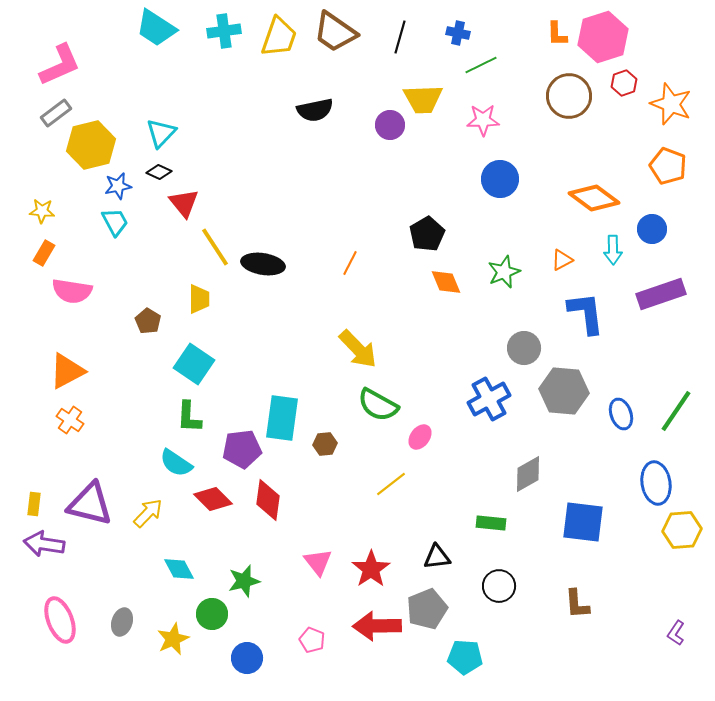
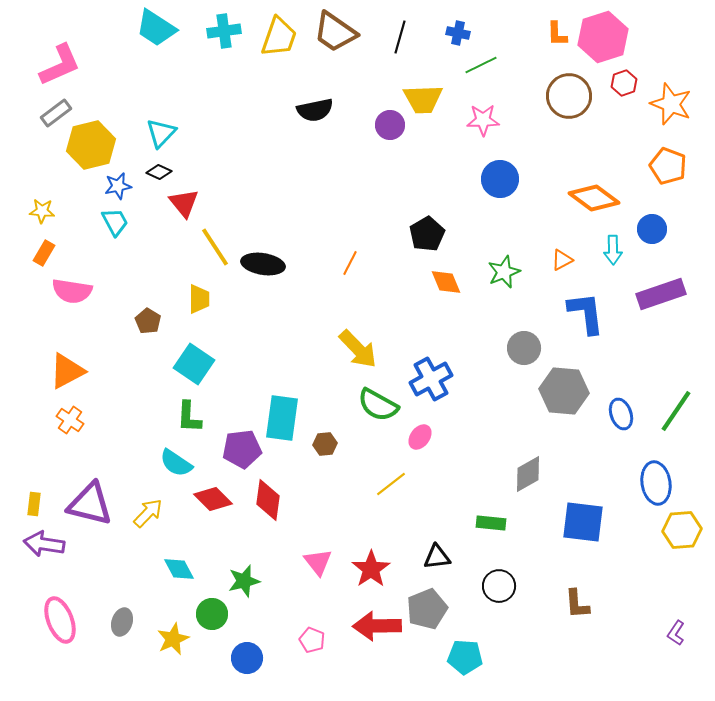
blue cross at (489, 399): moved 58 px left, 20 px up
